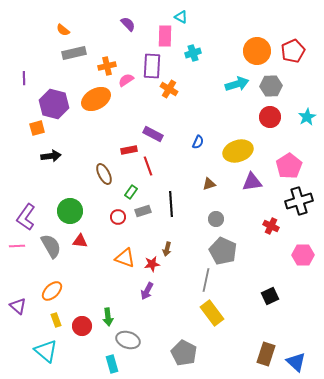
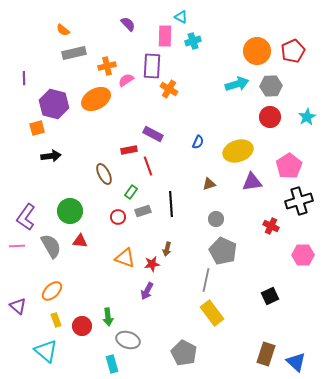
cyan cross at (193, 53): moved 12 px up
